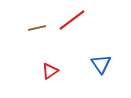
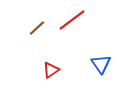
brown line: rotated 30 degrees counterclockwise
red triangle: moved 1 px right, 1 px up
